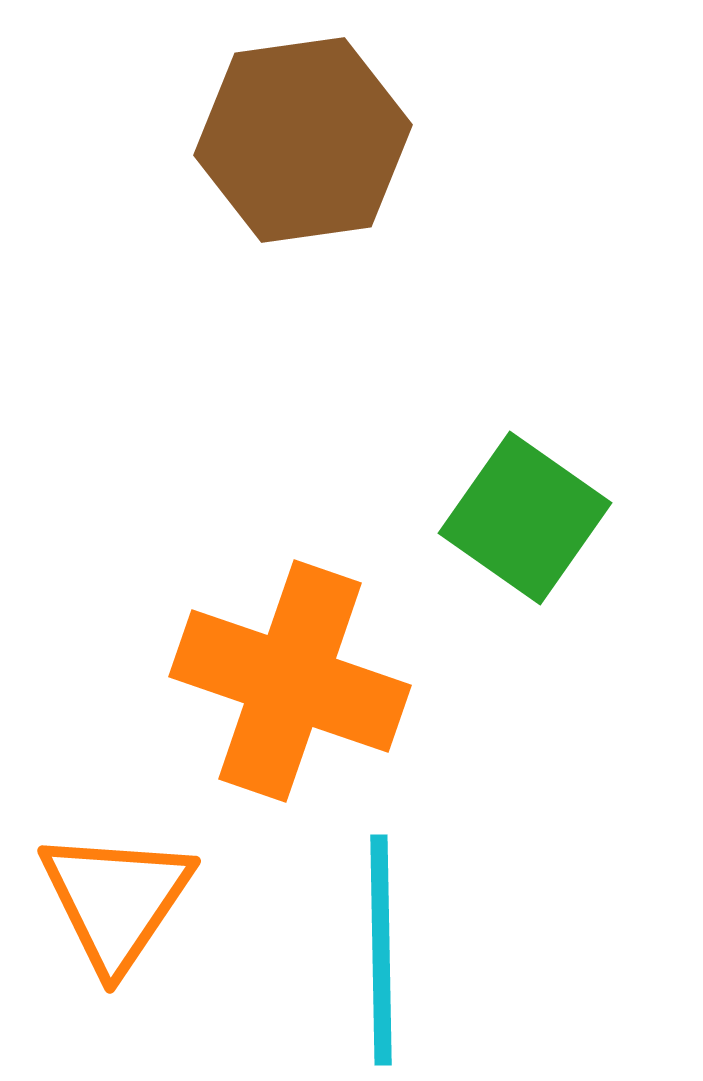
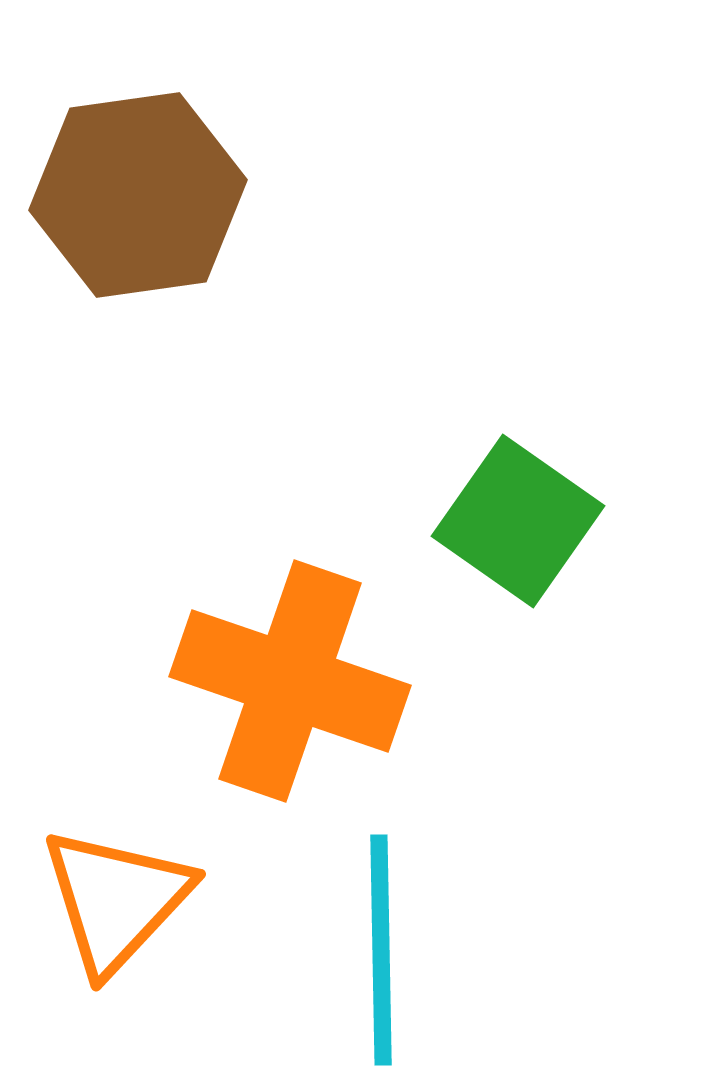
brown hexagon: moved 165 px left, 55 px down
green square: moved 7 px left, 3 px down
orange triangle: rotated 9 degrees clockwise
